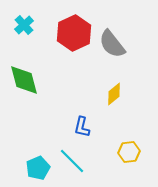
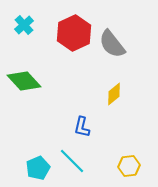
green diamond: moved 1 px down; rotated 28 degrees counterclockwise
yellow hexagon: moved 14 px down
